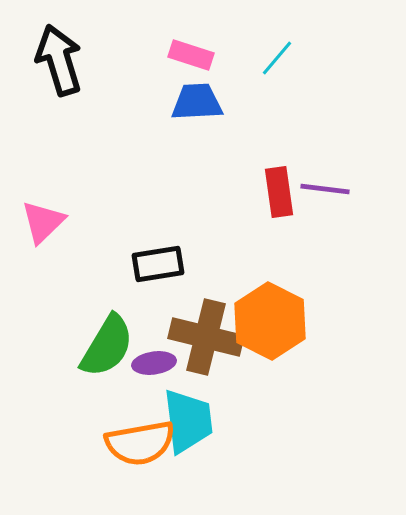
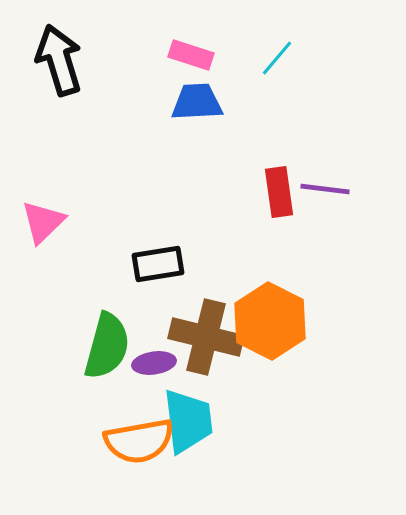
green semicircle: rotated 16 degrees counterclockwise
orange semicircle: moved 1 px left, 2 px up
